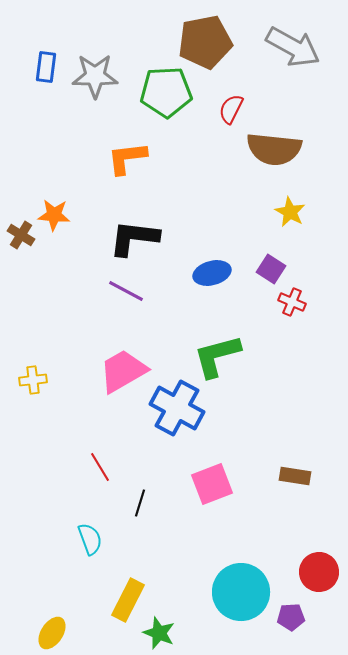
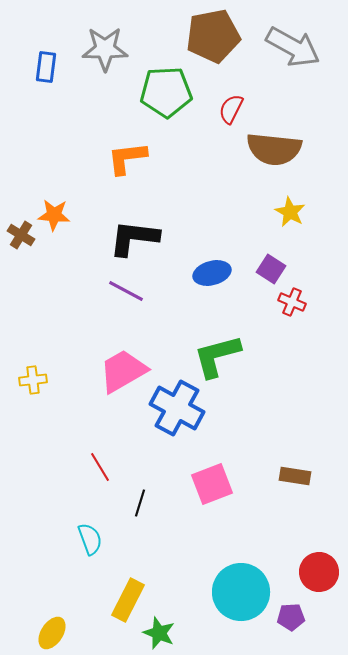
brown pentagon: moved 8 px right, 6 px up
gray star: moved 10 px right, 27 px up
